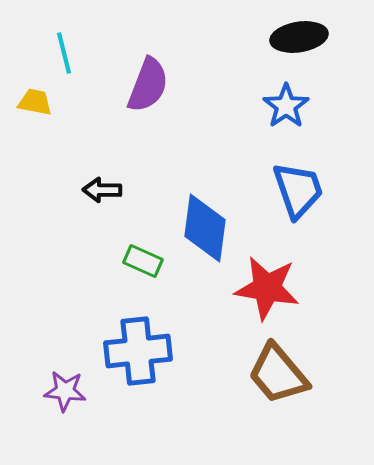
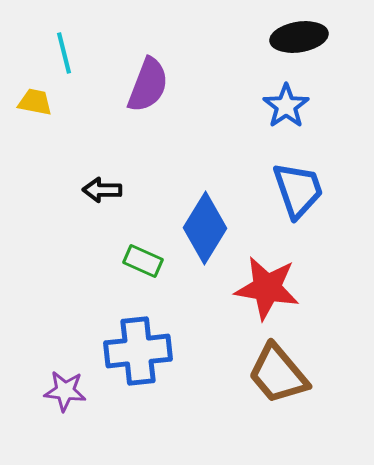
blue diamond: rotated 24 degrees clockwise
